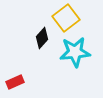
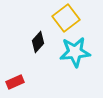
black diamond: moved 4 px left, 4 px down
